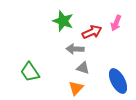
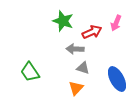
blue ellipse: moved 1 px left, 2 px up
